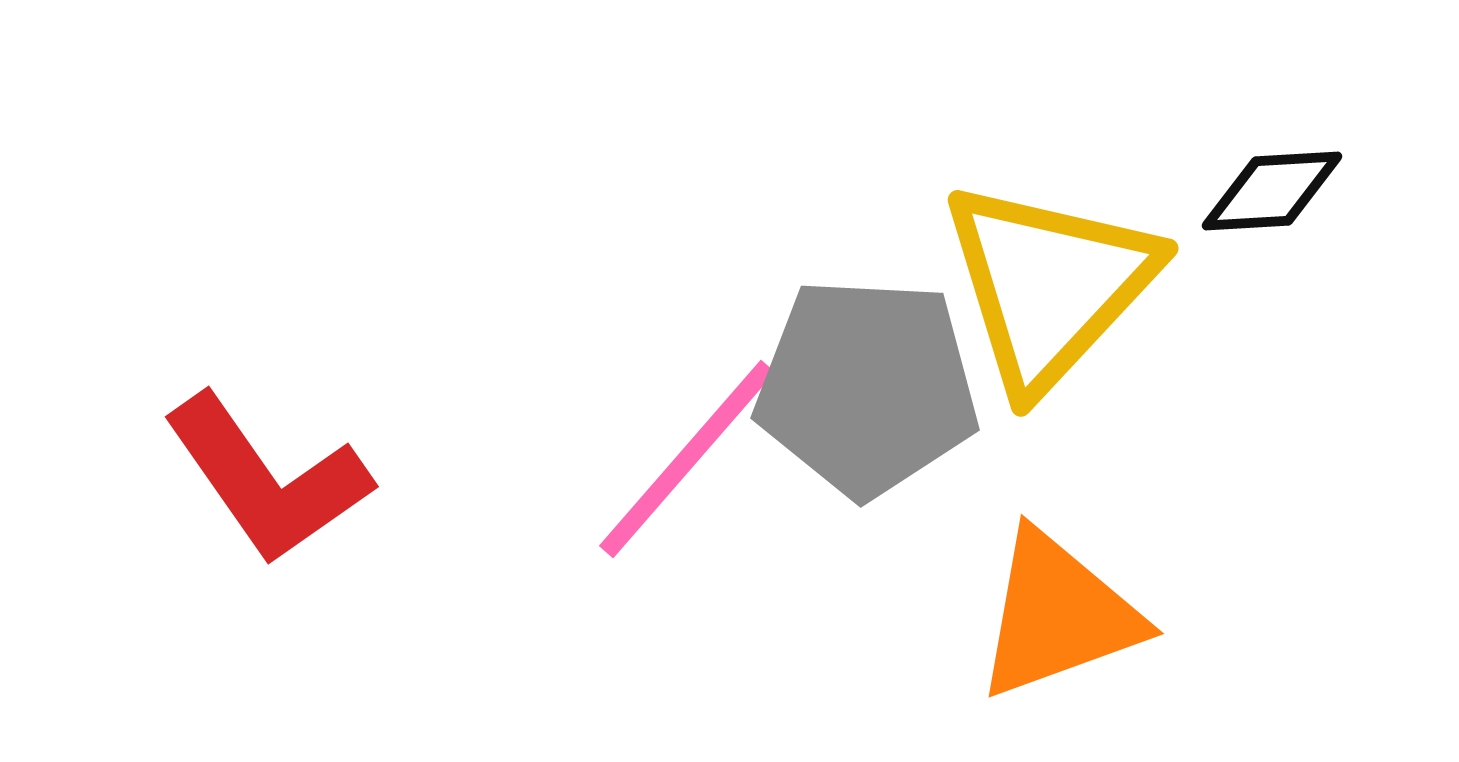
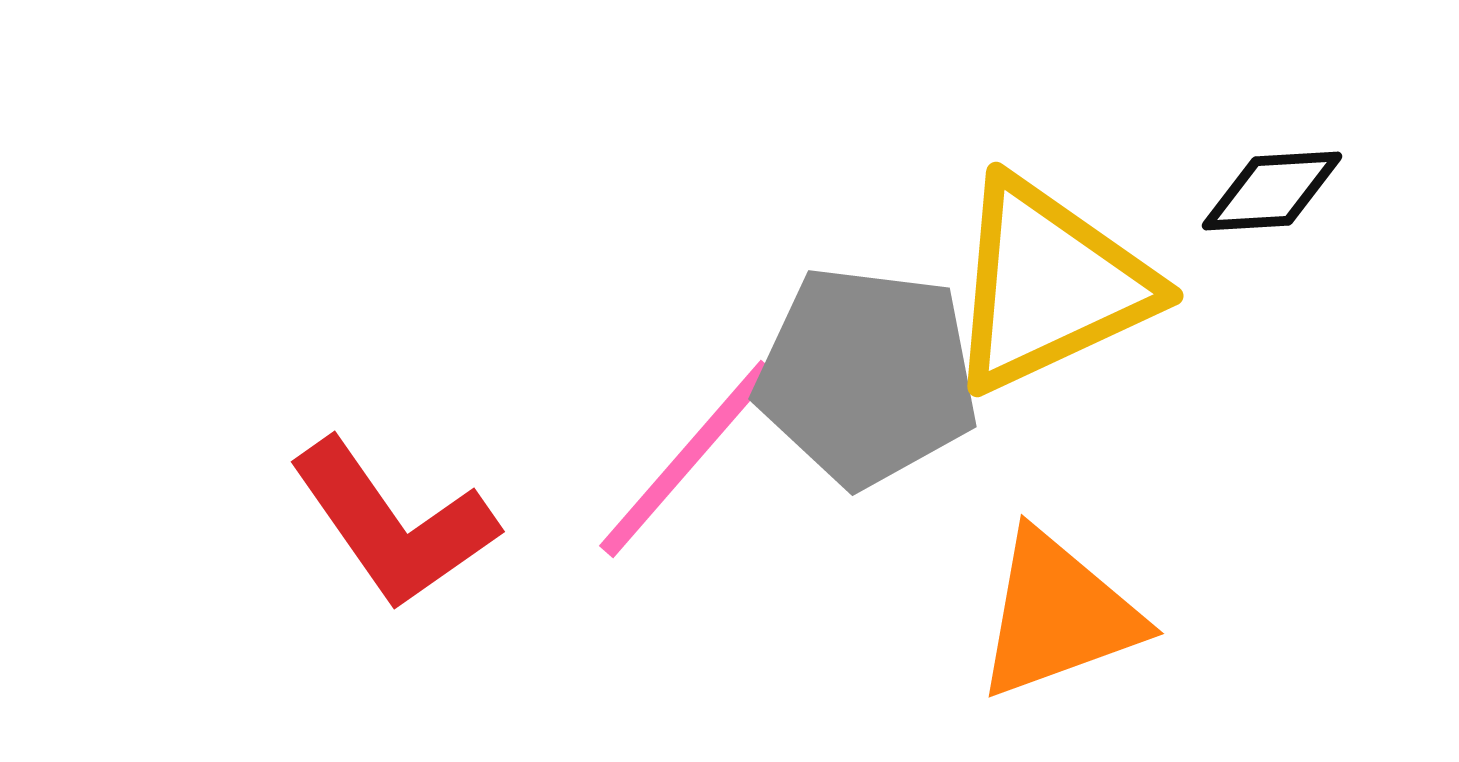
yellow triangle: rotated 22 degrees clockwise
gray pentagon: moved 11 px up; rotated 4 degrees clockwise
red L-shape: moved 126 px right, 45 px down
